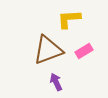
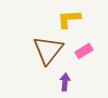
brown triangle: rotated 32 degrees counterclockwise
purple arrow: moved 9 px right; rotated 30 degrees clockwise
